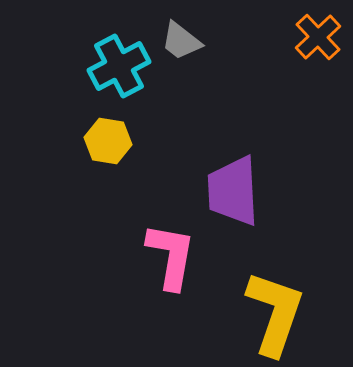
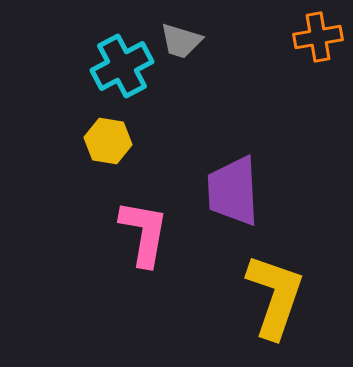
orange cross: rotated 33 degrees clockwise
gray trapezoid: rotated 21 degrees counterclockwise
cyan cross: moved 3 px right
pink L-shape: moved 27 px left, 23 px up
yellow L-shape: moved 17 px up
